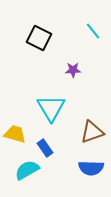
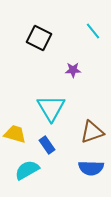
blue rectangle: moved 2 px right, 3 px up
